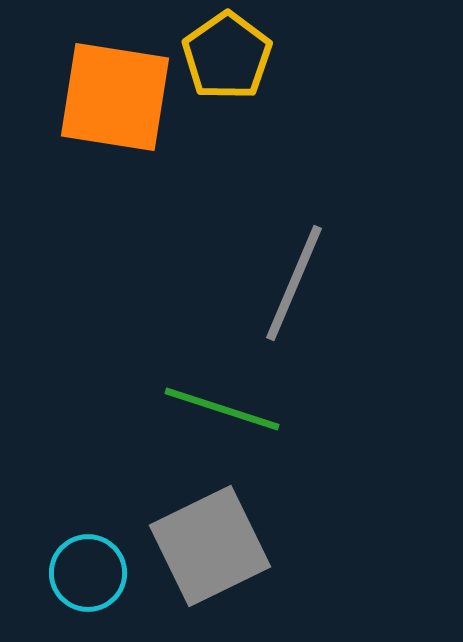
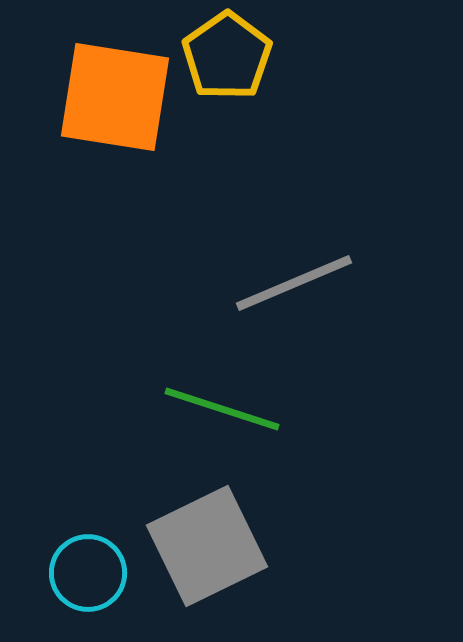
gray line: rotated 44 degrees clockwise
gray square: moved 3 px left
